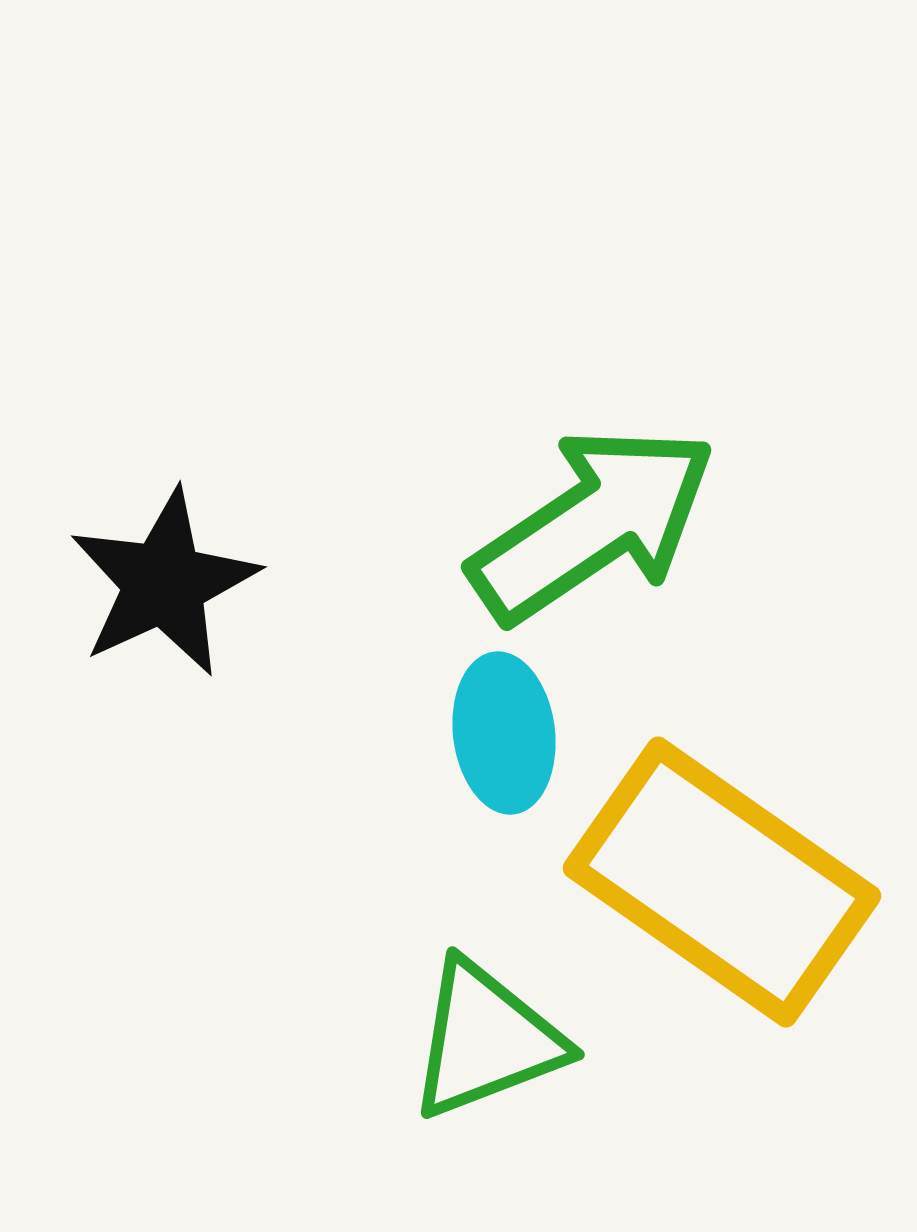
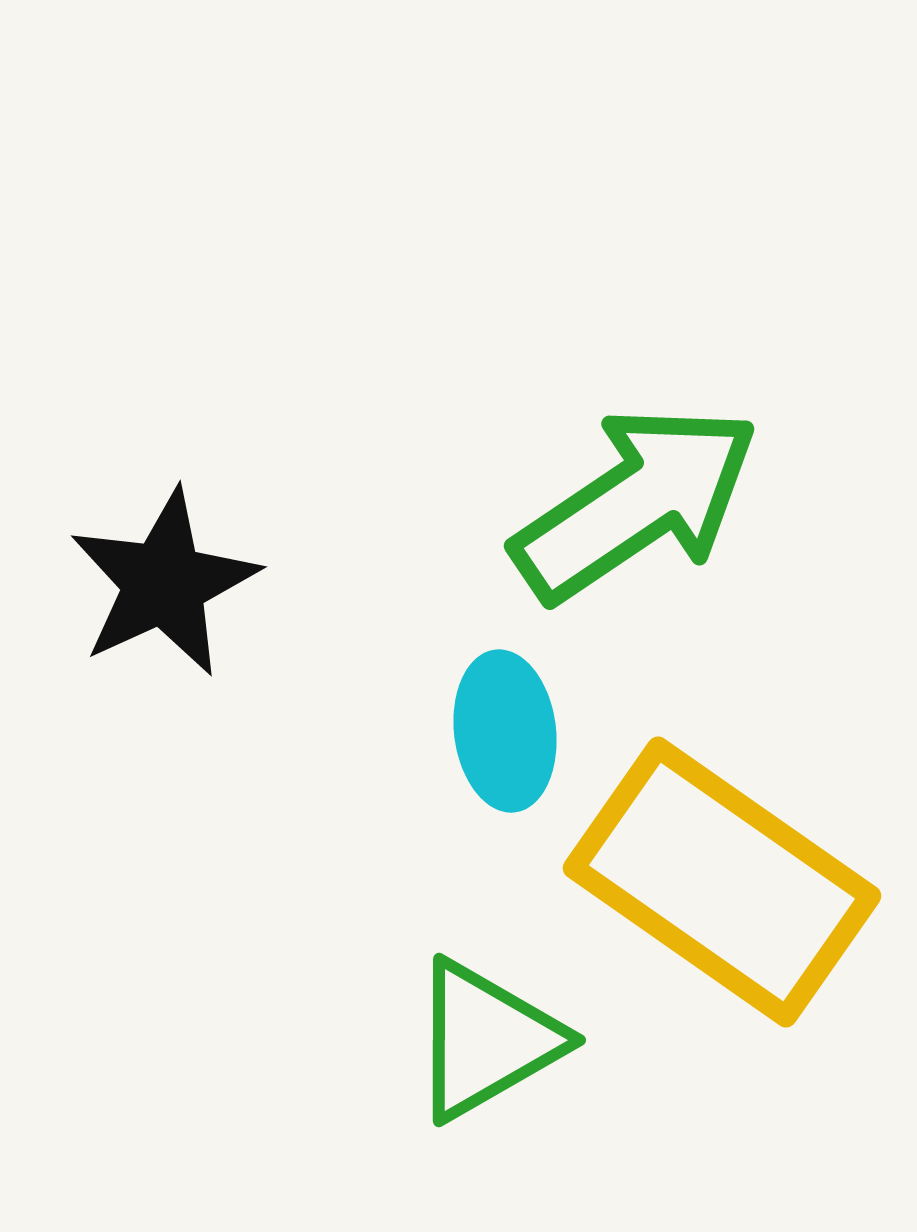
green arrow: moved 43 px right, 21 px up
cyan ellipse: moved 1 px right, 2 px up
green triangle: rotated 9 degrees counterclockwise
